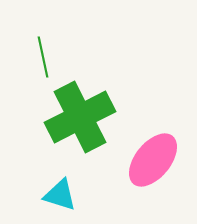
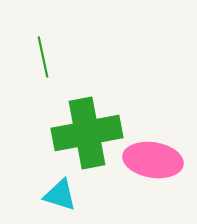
green cross: moved 7 px right, 16 px down; rotated 16 degrees clockwise
pink ellipse: rotated 60 degrees clockwise
